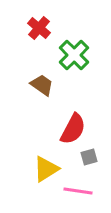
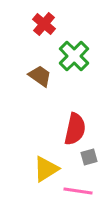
red cross: moved 5 px right, 4 px up
green cross: moved 1 px down
brown trapezoid: moved 2 px left, 9 px up
red semicircle: moved 2 px right; rotated 16 degrees counterclockwise
